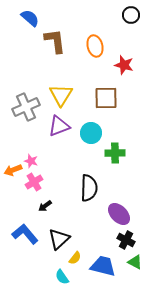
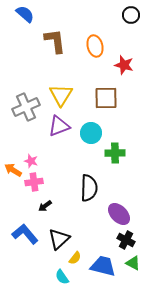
blue semicircle: moved 5 px left, 4 px up
orange arrow: rotated 54 degrees clockwise
pink cross: rotated 24 degrees clockwise
green triangle: moved 2 px left, 1 px down
